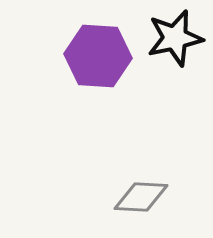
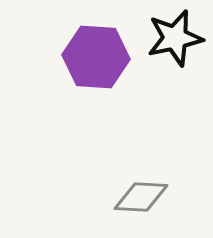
purple hexagon: moved 2 px left, 1 px down
